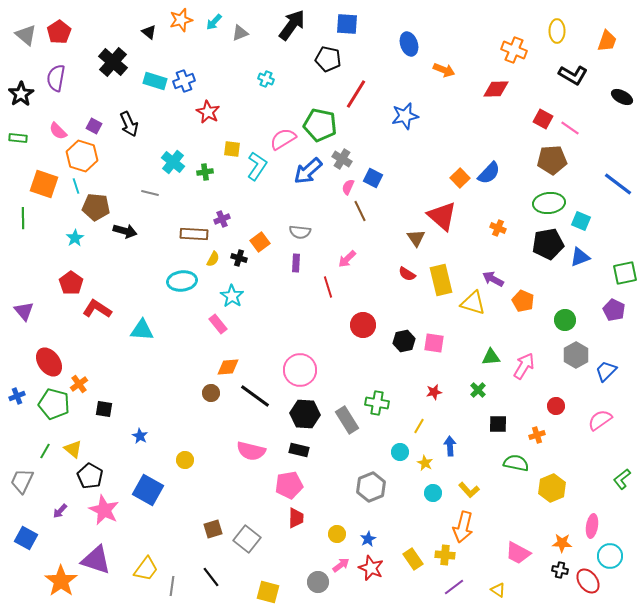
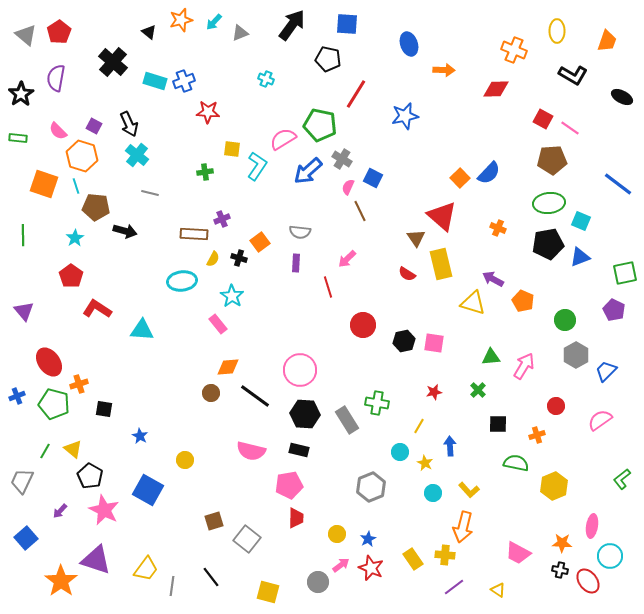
orange arrow at (444, 70): rotated 20 degrees counterclockwise
red star at (208, 112): rotated 25 degrees counterclockwise
cyan cross at (173, 162): moved 36 px left, 7 px up
green line at (23, 218): moved 17 px down
yellow rectangle at (441, 280): moved 16 px up
red pentagon at (71, 283): moved 7 px up
orange cross at (79, 384): rotated 18 degrees clockwise
yellow hexagon at (552, 488): moved 2 px right, 2 px up
brown square at (213, 529): moved 1 px right, 8 px up
blue square at (26, 538): rotated 20 degrees clockwise
